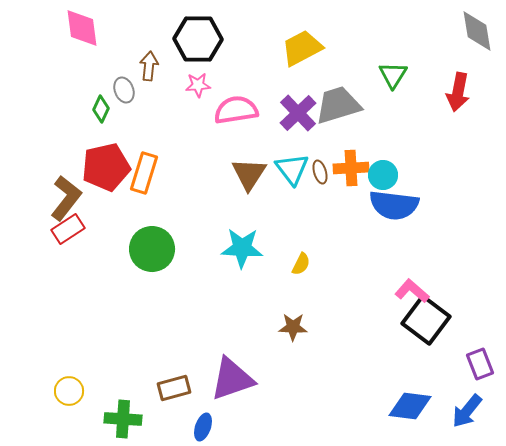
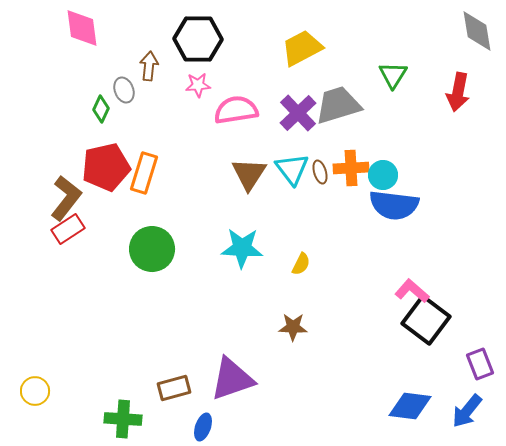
yellow circle: moved 34 px left
